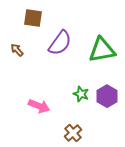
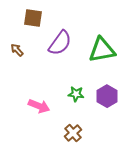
green star: moved 5 px left; rotated 14 degrees counterclockwise
